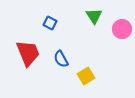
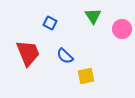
green triangle: moved 1 px left
blue semicircle: moved 4 px right, 3 px up; rotated 18 degrees counterclockwise
yellow square: rotated 18 degrees clockwise
